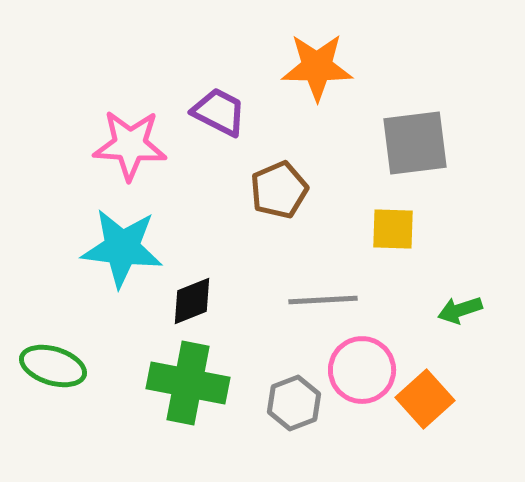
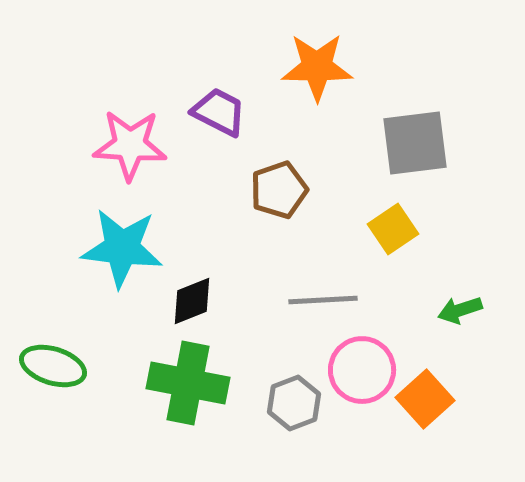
brown pentagon: rotated 4 degrees clockwise
yellow square: rotated 36 degrees counterclockwise
